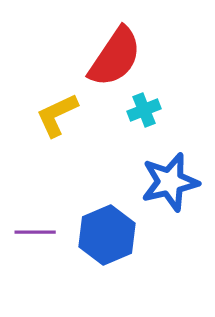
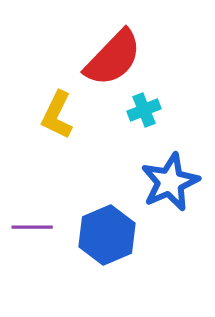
red semicircle: moved 2 px left, 1 px down; rotated 10 degrees clockwise
yellow L-shape: rotated 39 degrees counterclockwise
blue star: rotated 10 degrees counterclockwise
purple line: moved 3 px left, 5 px up
